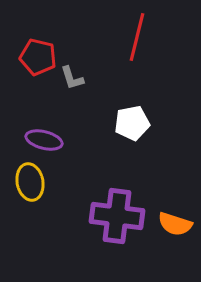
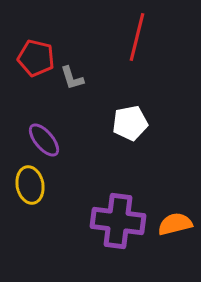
red pentagon: moved 2 px left, 1 px down
white pentagon: moved 2 px left
purple ellipse: rotated 36 degrees clockwise
yellow ellipse: moved 3 px down
purple cross: moved 1 px right, 5 px down
orange semicircle: rotated 148 degrees clockwise
